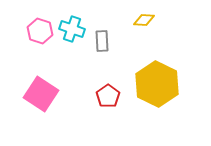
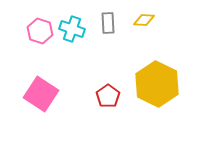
gray rectangle: moved 6 px right, 18 px up
